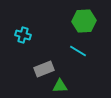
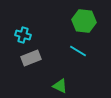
green hexagon: rotated 10 degrees clockwise
gray rectangle: moved 13 px left, 11 px up
green triangle: rotated 28 degrees clockwise
